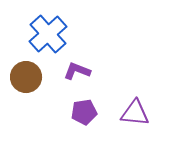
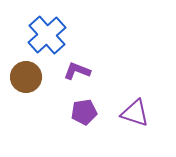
blue cross: moved 1 px left, 1 px down
purple triangle: rotated 12 degrees clockwise
